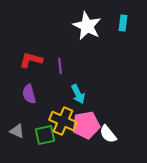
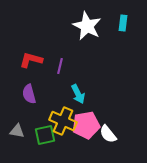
purple line: rotated 21 degrees clockwise
gray triangle: rotated 14 degrees counterclockwise
